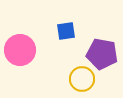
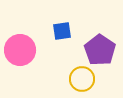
blue square: moved 4 px left
purple pentagon: moved 2 px left, 4 px up; rotated 24 degrees clockwise
